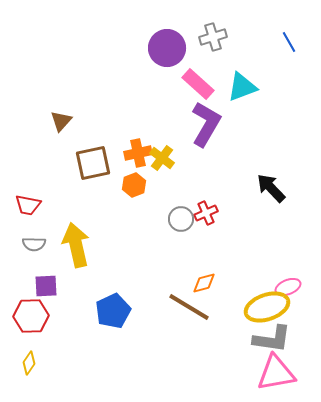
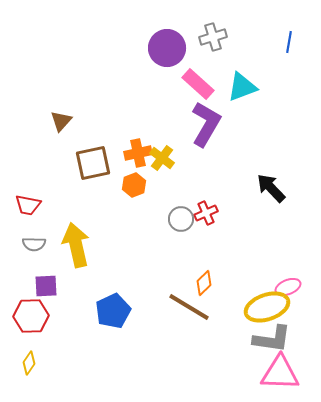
blue line: rotated 40 degrees clockwise
orange diamond: rotated 30 degrees counterclockwise
pink triangle: moved 4 px right; rotated 12 degrees clockwise
